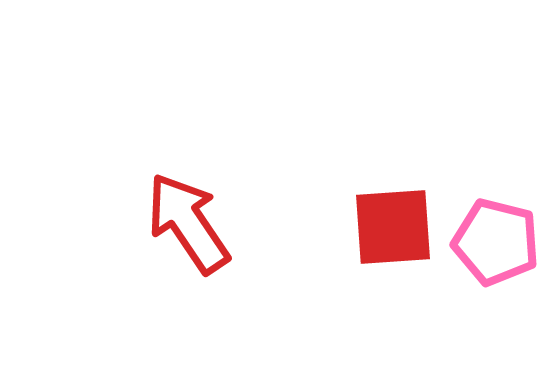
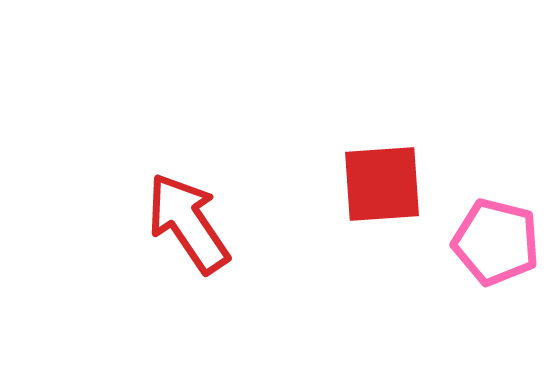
red square: moved 11 px left, 43 px up
